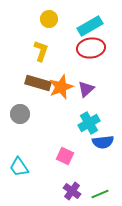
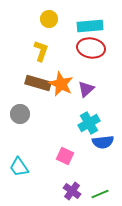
cyan rectangle: rotated 25 degrees clockwise
red ellipse: rotated 16 degrees clockwise
orange star: moved 3 px up; rotated 25 degrees counterclockwise
